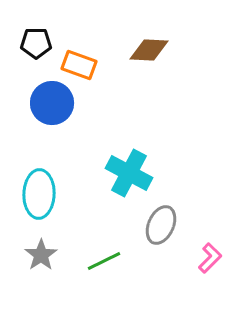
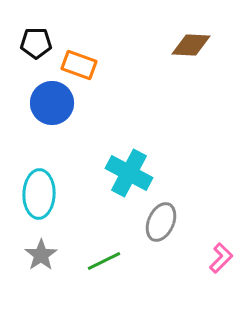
brown diamond: moved 42 px right, 5 px up
gray ellipse: moved 3 px up
pink L-shape: moved 11 px right
